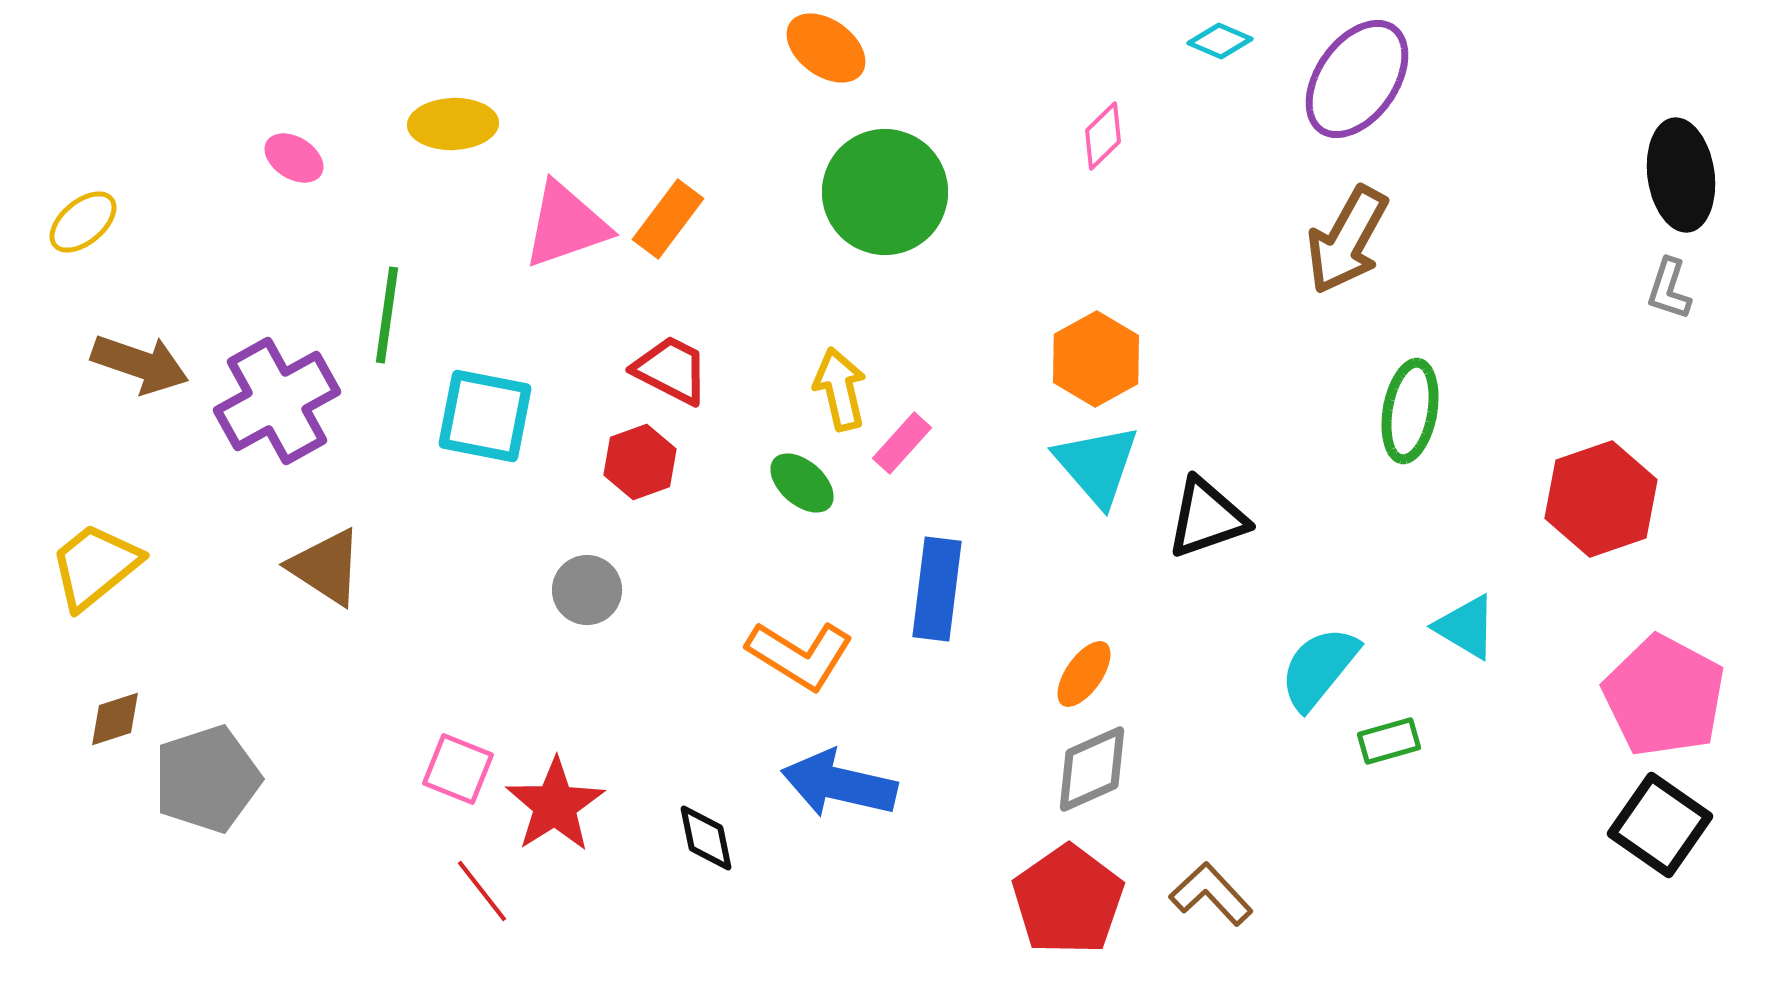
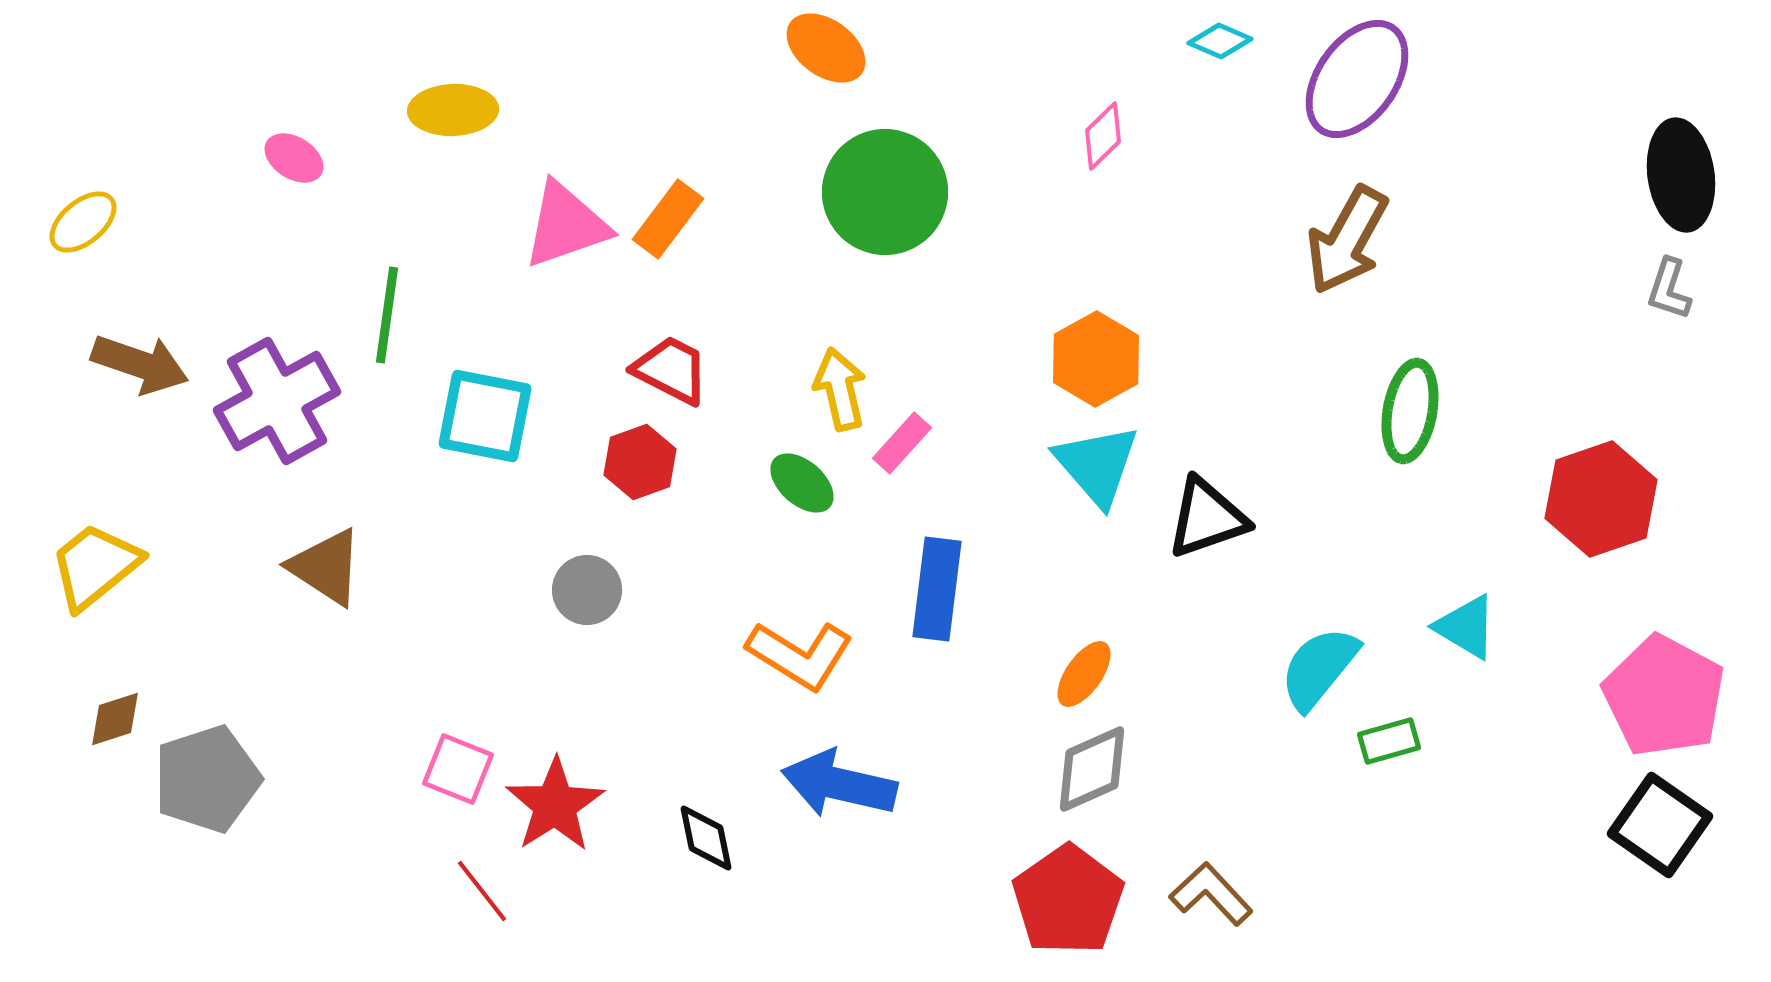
yellow ellipse at (453, 124): moved 14 px up
